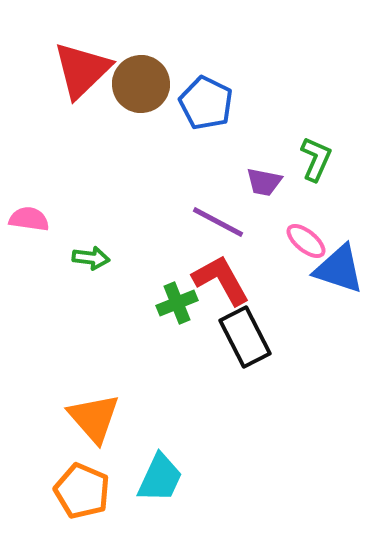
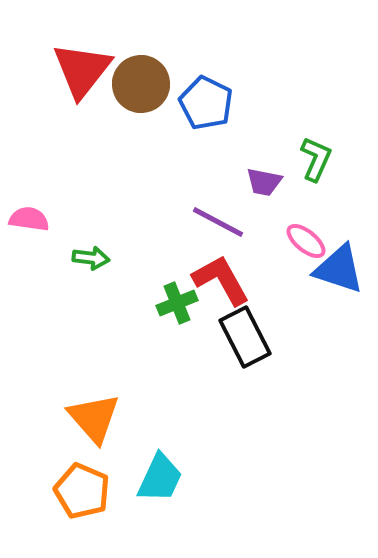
red triangle: rotated 8 degrees counterclockwise
